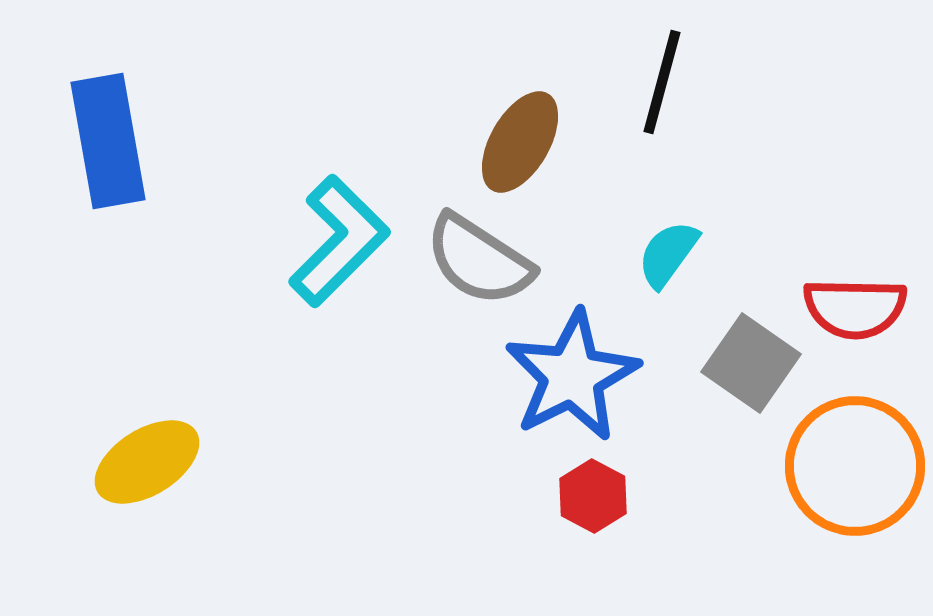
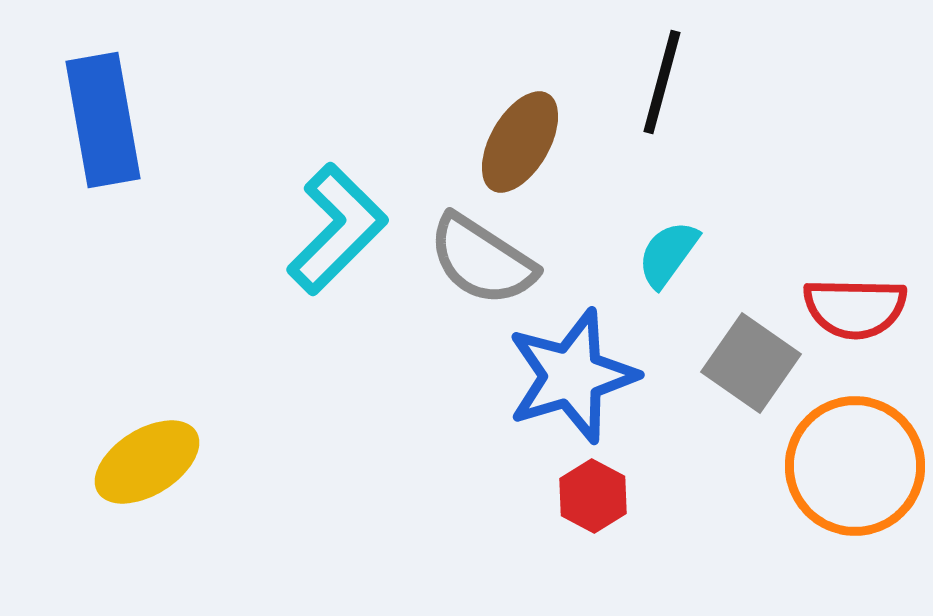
blue rectangle: moved 5 px left, 21 px up
cyan L-shape: moved 2 px left, 12 px up
gray semicircle: moved 3 px right
blue star: rotated 10 degrees clockwise
